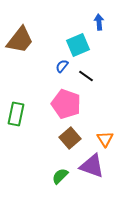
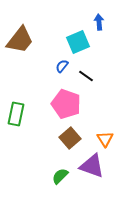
cyan square: moved 3 px up
